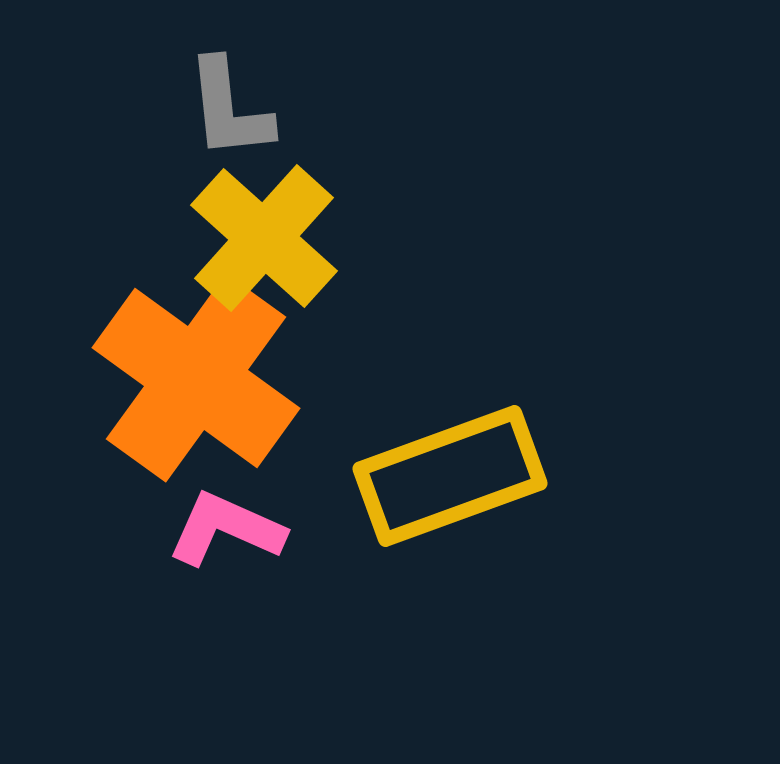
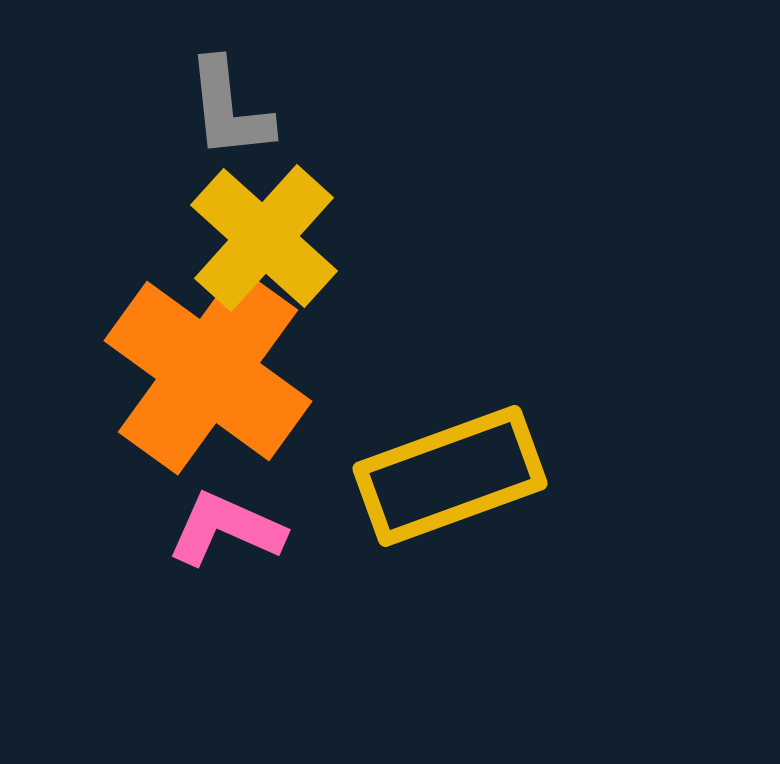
orange cross: moved 12 px right, 7 px up
